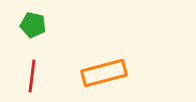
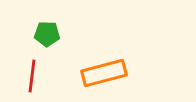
green pentagon: moved 14 px right, 9 px down; rotated 10 degrees counterclockwise
